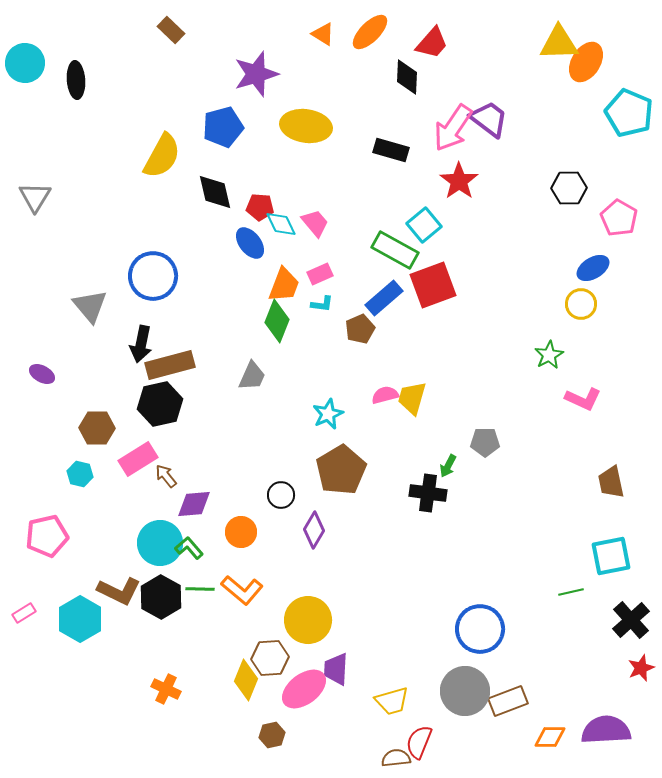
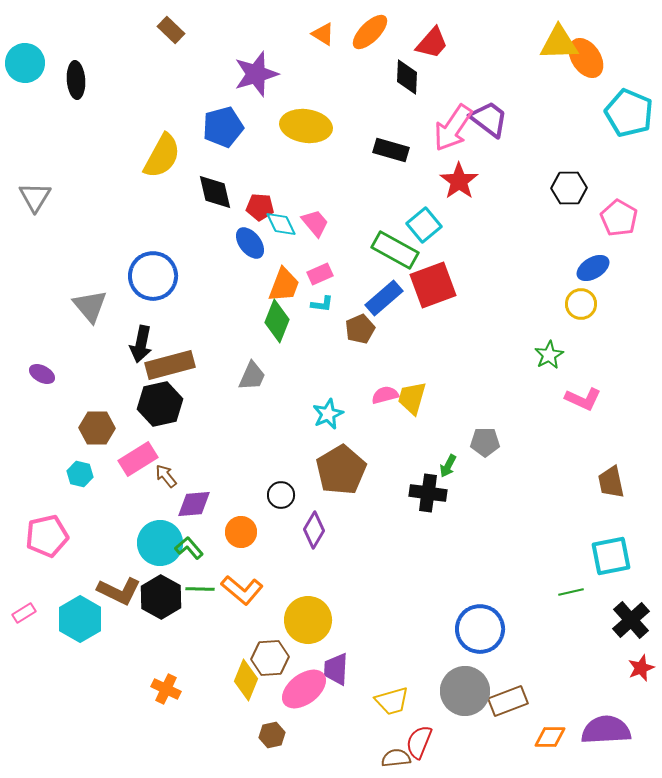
orange ellipse at (586, 62): moved 4 px up; rotated 66 degrees counterclockwise
